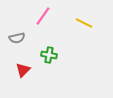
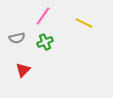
green cross: moved 4 px left, 13 px up; rotated 35 degrees counterclockwise
